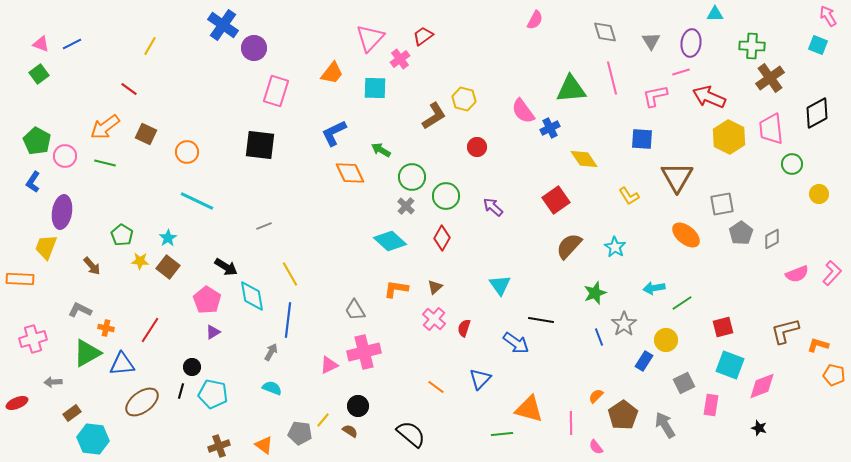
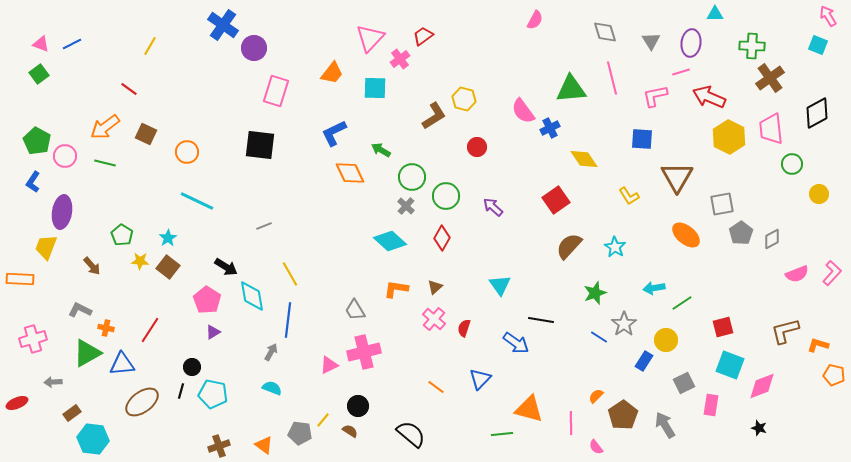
blue line at (599, 337): rotated 36 degrees counterclockwise
